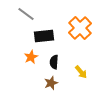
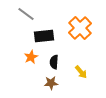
brown star: rotated 16 degrees clockwise
